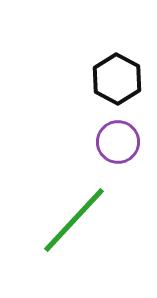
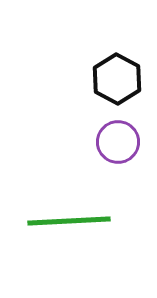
green line: moved 5 px left, 1 px down; rotated 44 degrees clockwise
